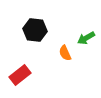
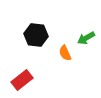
black hexagon: moved 1 px right, 5 px down
red rectangle: moved 2 px right, 5 px down
